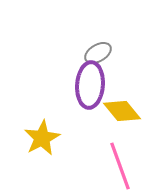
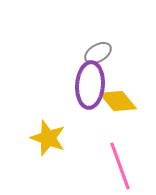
yellow diamond: moved 4 px left, 10 px up
yellow star: moved 6 px right; rotated 24 degrees counterclockwise
